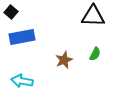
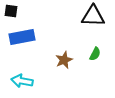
black square: moved 1 px up; rotated 32 degrees counterclockwise
